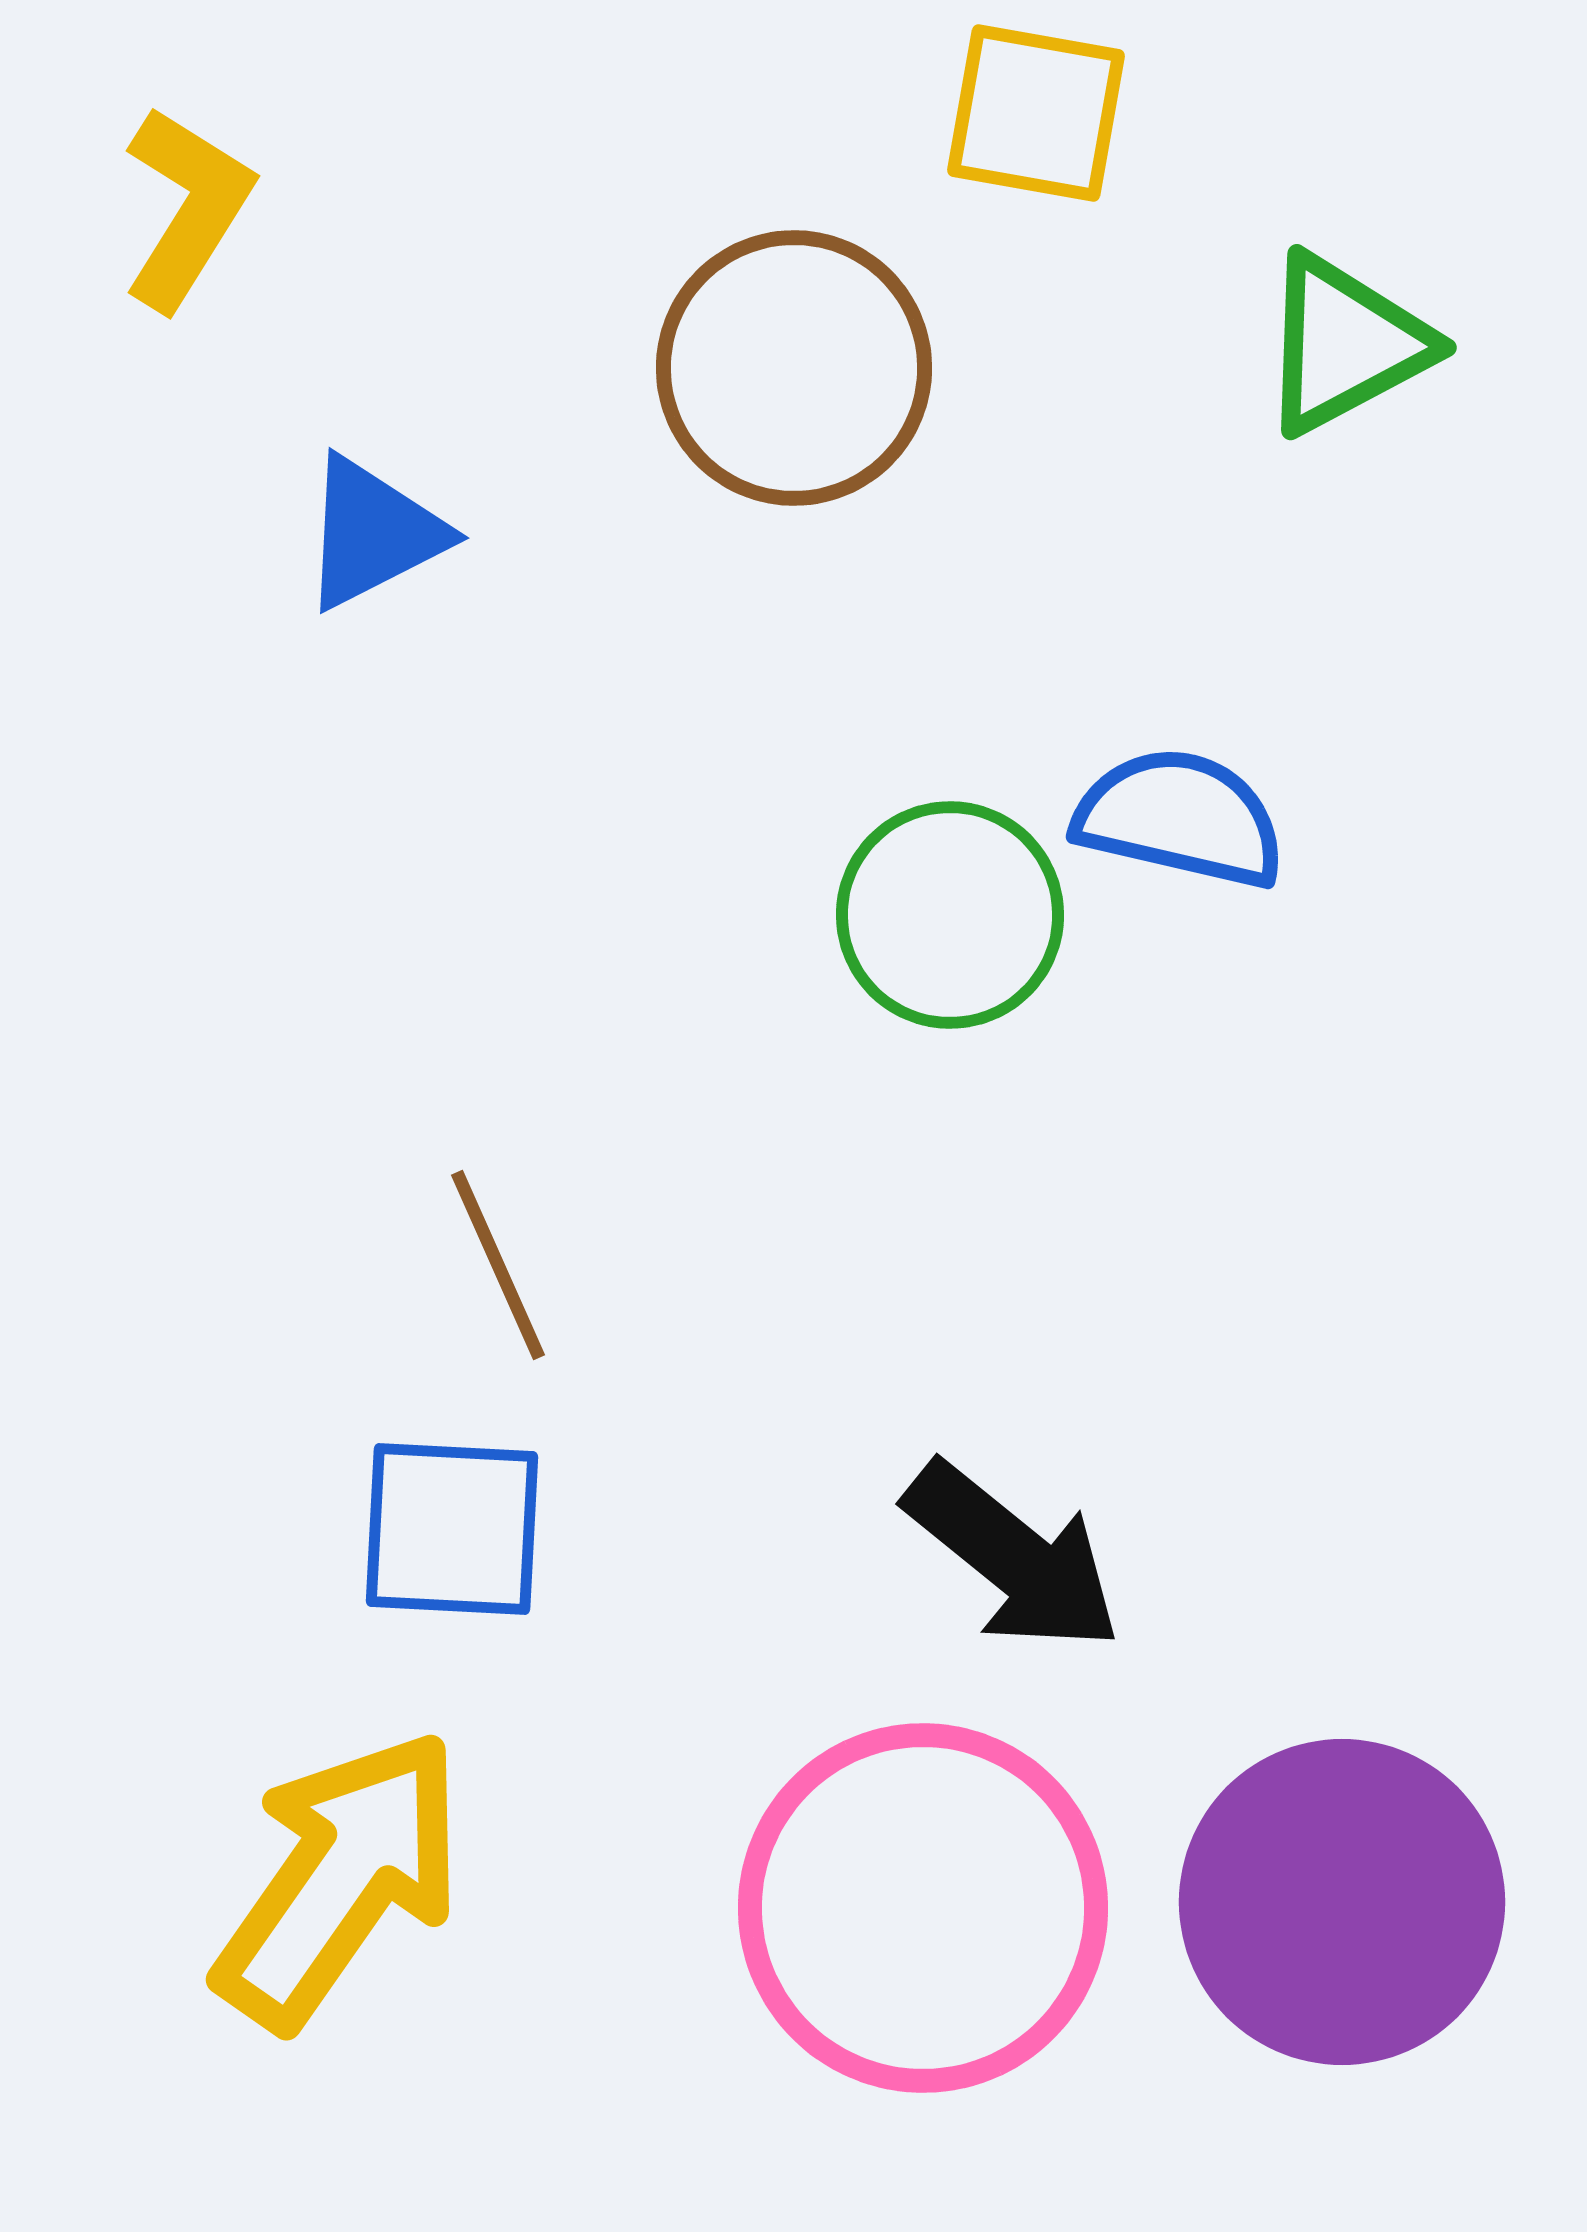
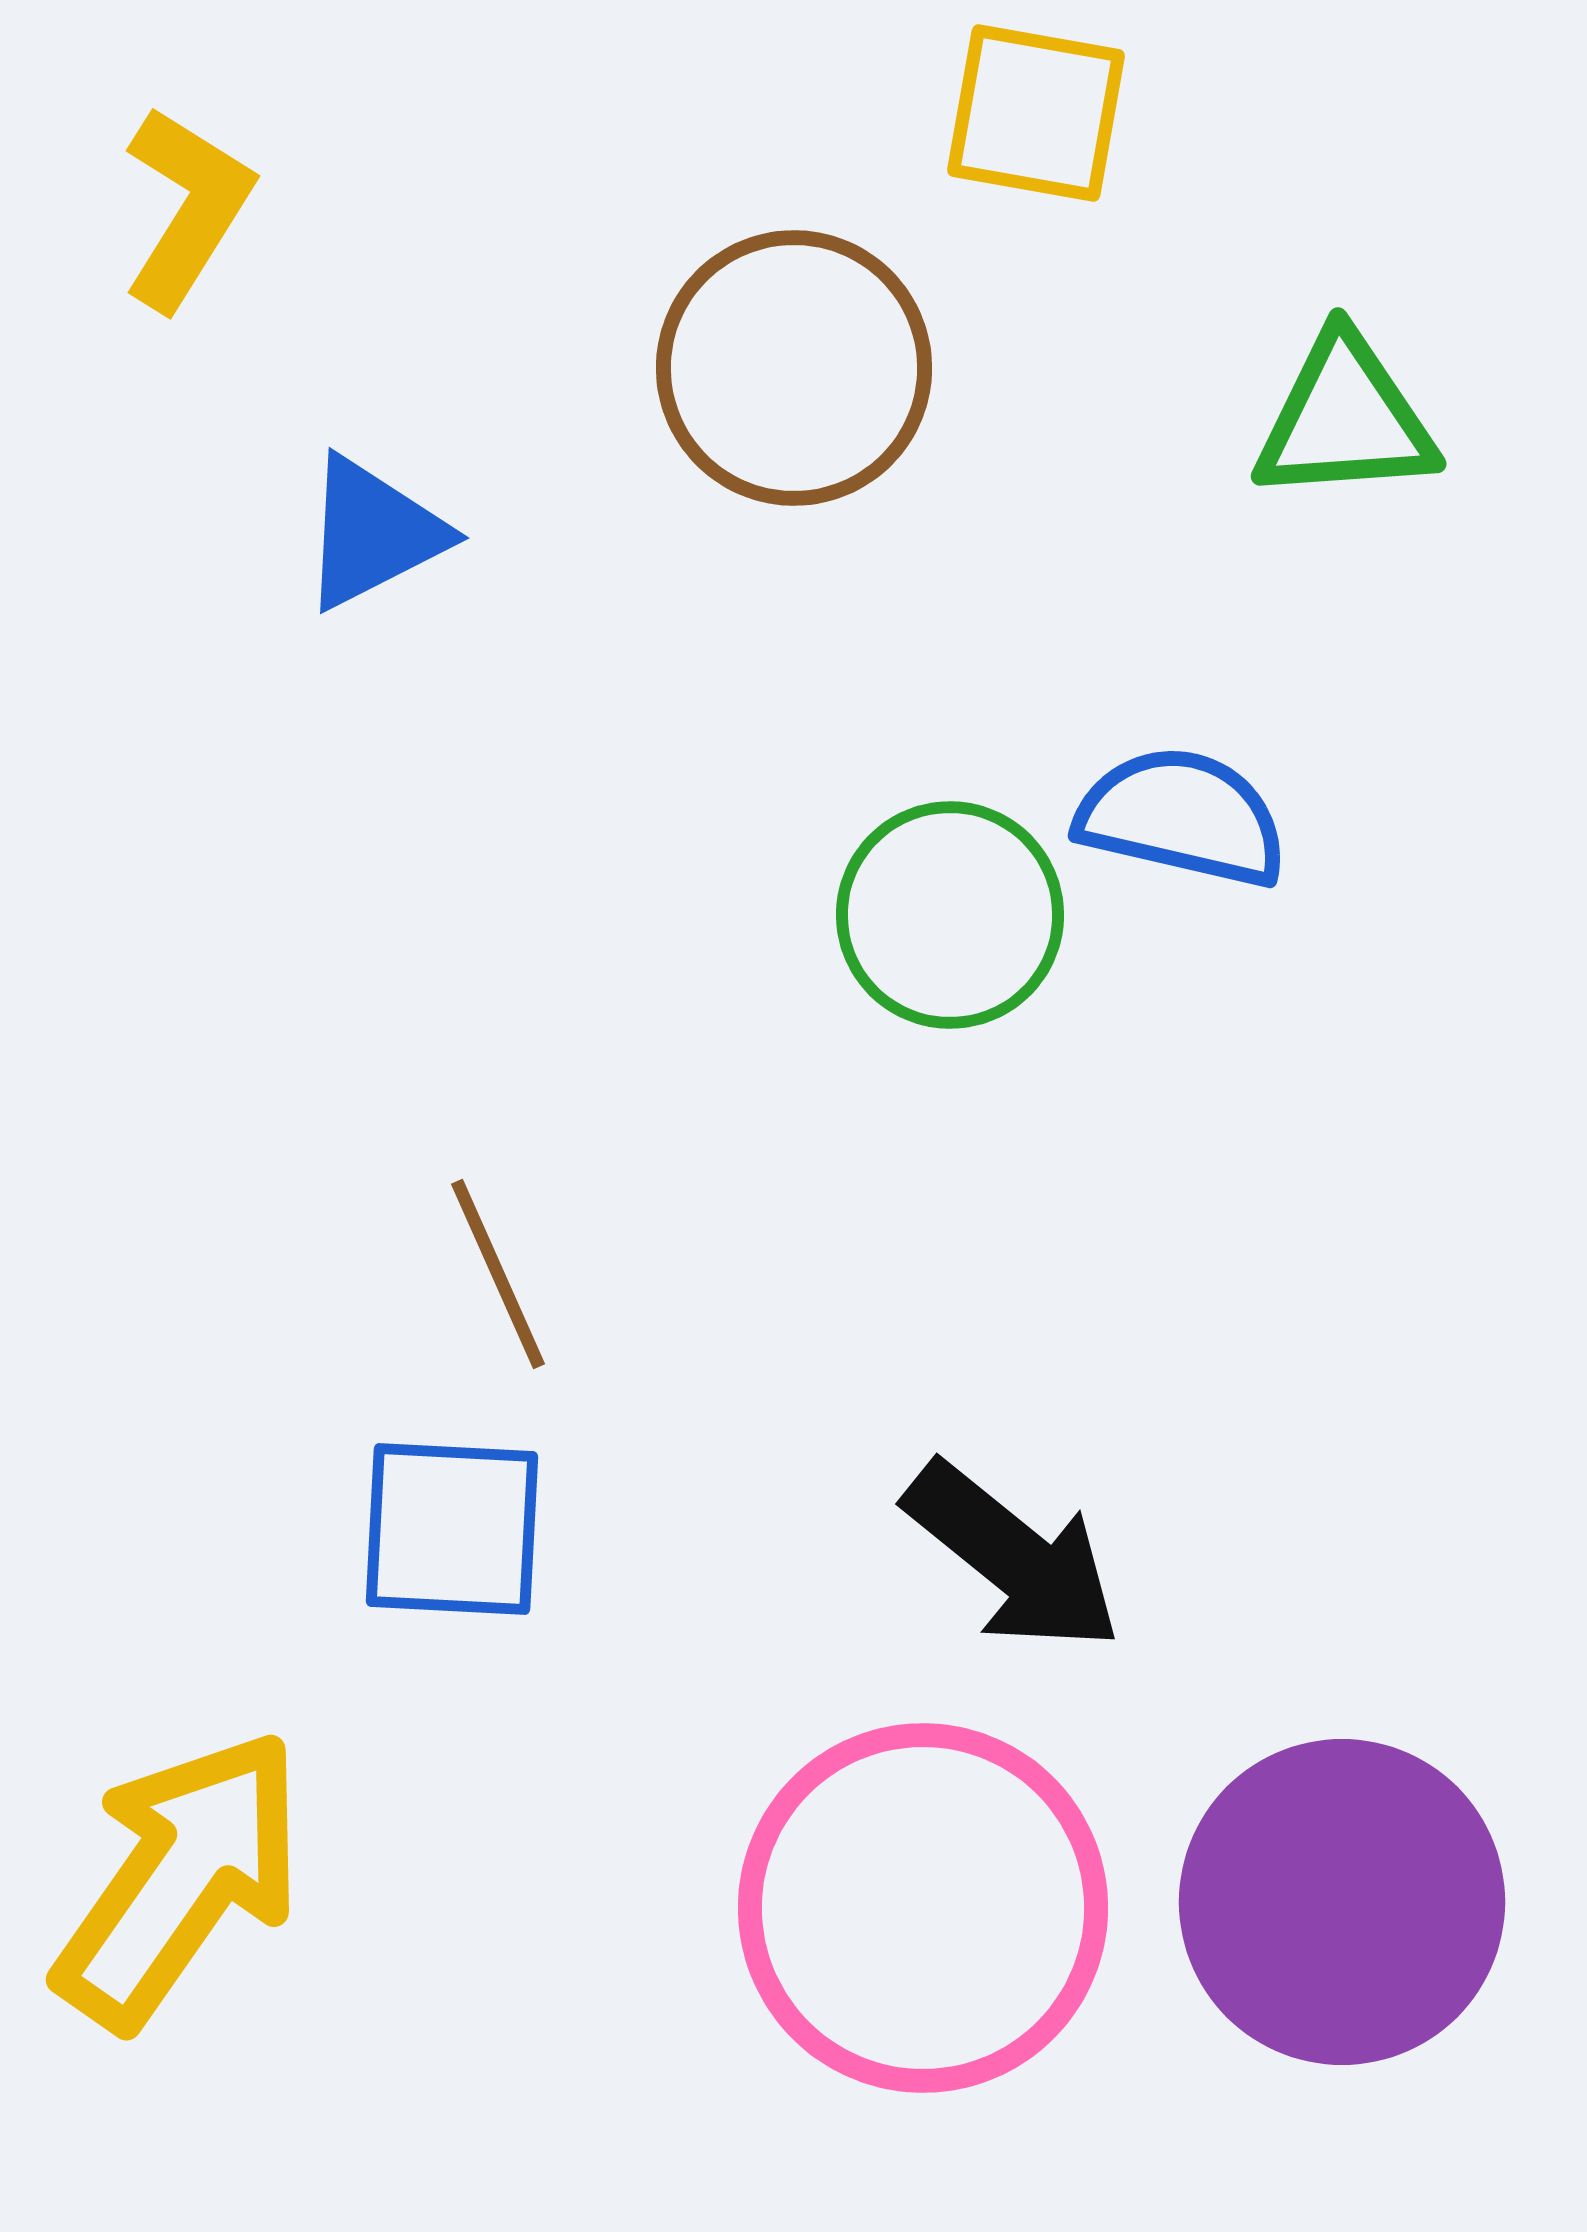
green triangle: moved 75 px down; rotated 24 degrees clockwise
blue semicircle: moved 2 px right, 1 px up
brown line: moved 9 px down
yellow arrow: moved 160 px left
